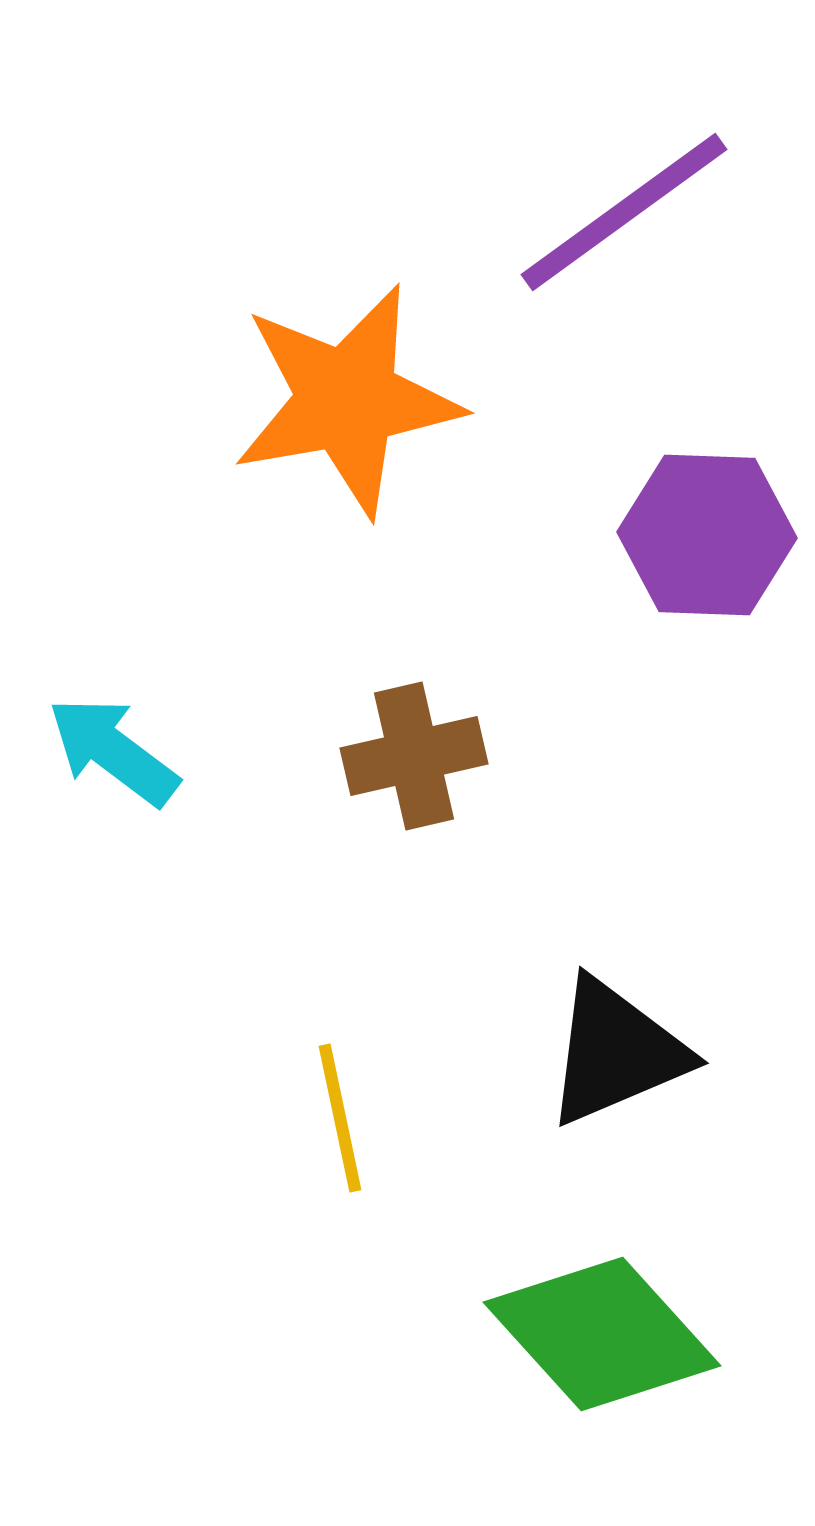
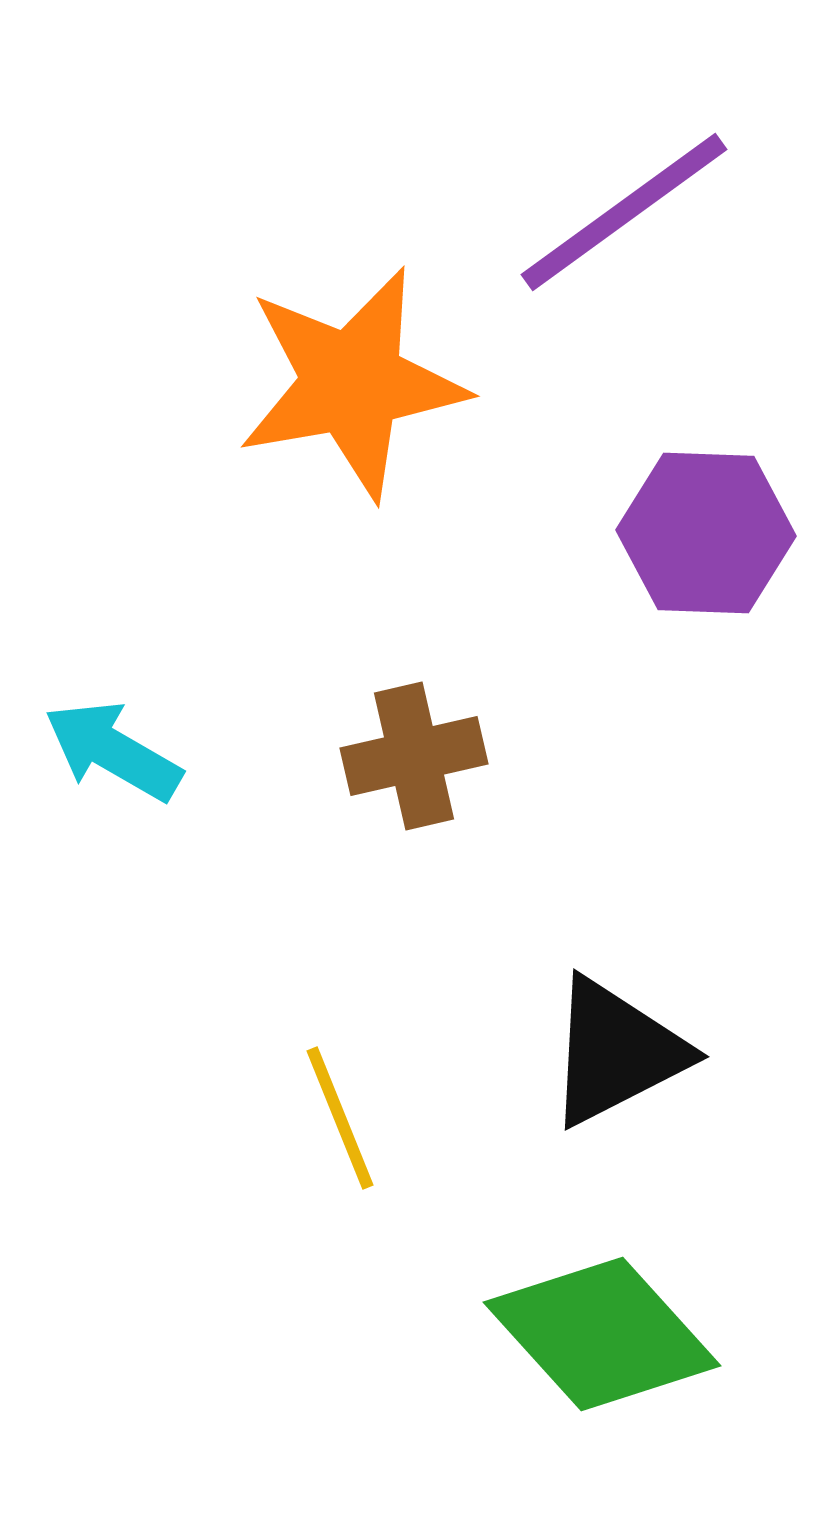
orange star: moved 5 px right, 17 px up
purple hexagon: moved 1 px left, 2 px up
cyan arrow: rotated 7 degrees counterclockwise
black triangle: rotated 4 degrees counterclockwise
yellow line: rotated 10 degrees counterclockwise
